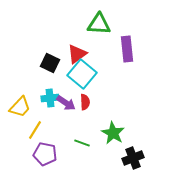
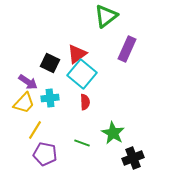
green triangle: moved 7 px right, 8 px up; rotated 40 degrees counterclockwise
purple rectangle: rotated 30 degrees clockwise
purple arrow: moved 38 px left, 21 px up
yellow trapezoid: moved 4 px right, 4 px up
